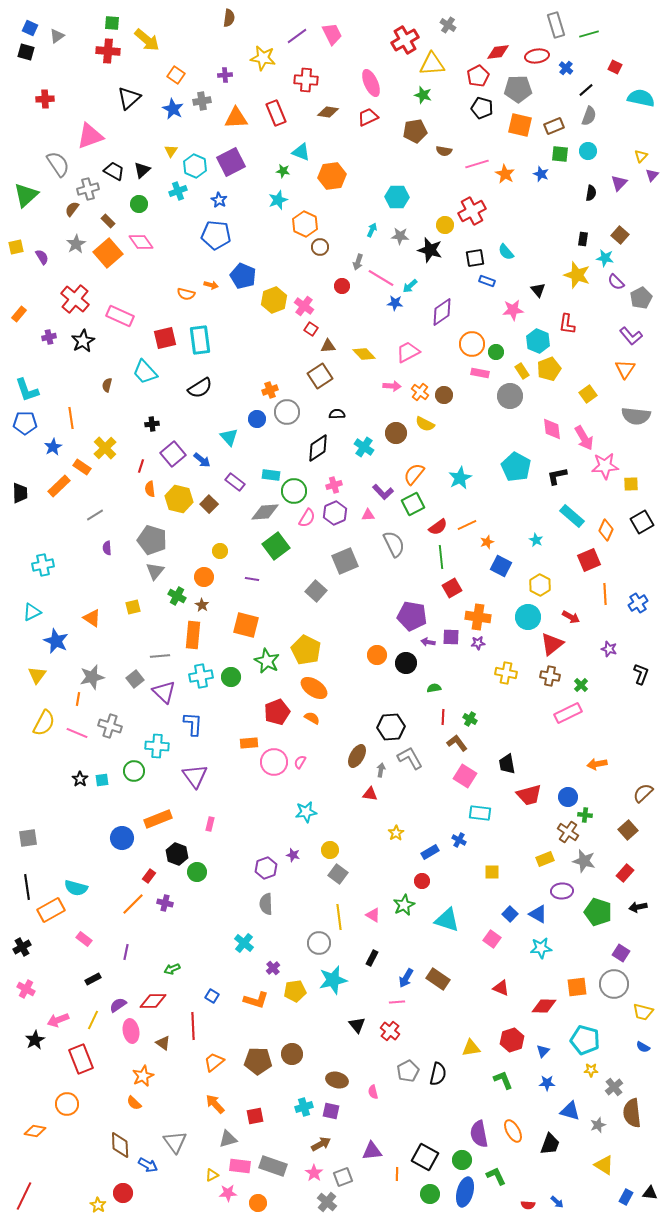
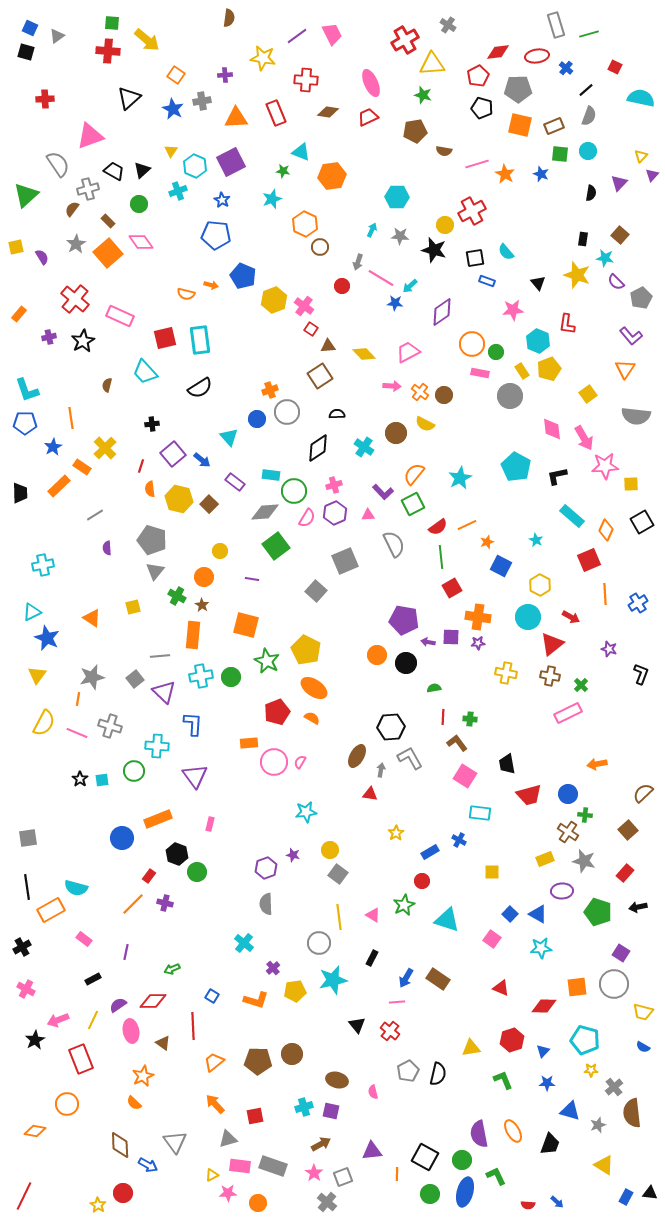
blue star at (219, 200): moved 3 px right
cyan star at (278, 200): moved 6 px left, 1 px up
black star at (430, 250): moved 4 px right
black triangle at (538, 290): moved 7 px up
purple pentagon at (412, 616): moved 8 px left, 4 px down
blue star at (56, 641): moved 9 px left, 3 px up
green cross at (470, 719): rotated 24 degrees counterclockwise
blue circle at (568, 797): moved 3 px up
